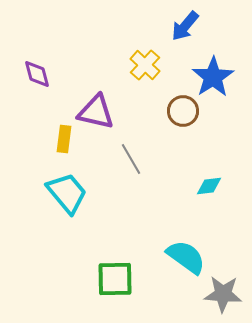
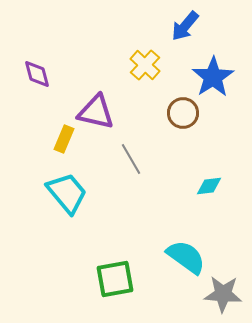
brown circle: moved 2 px down
yellow rectangle: rotated 16 degrees clockwise
green square: rotated 9 degrees counterclockwise
